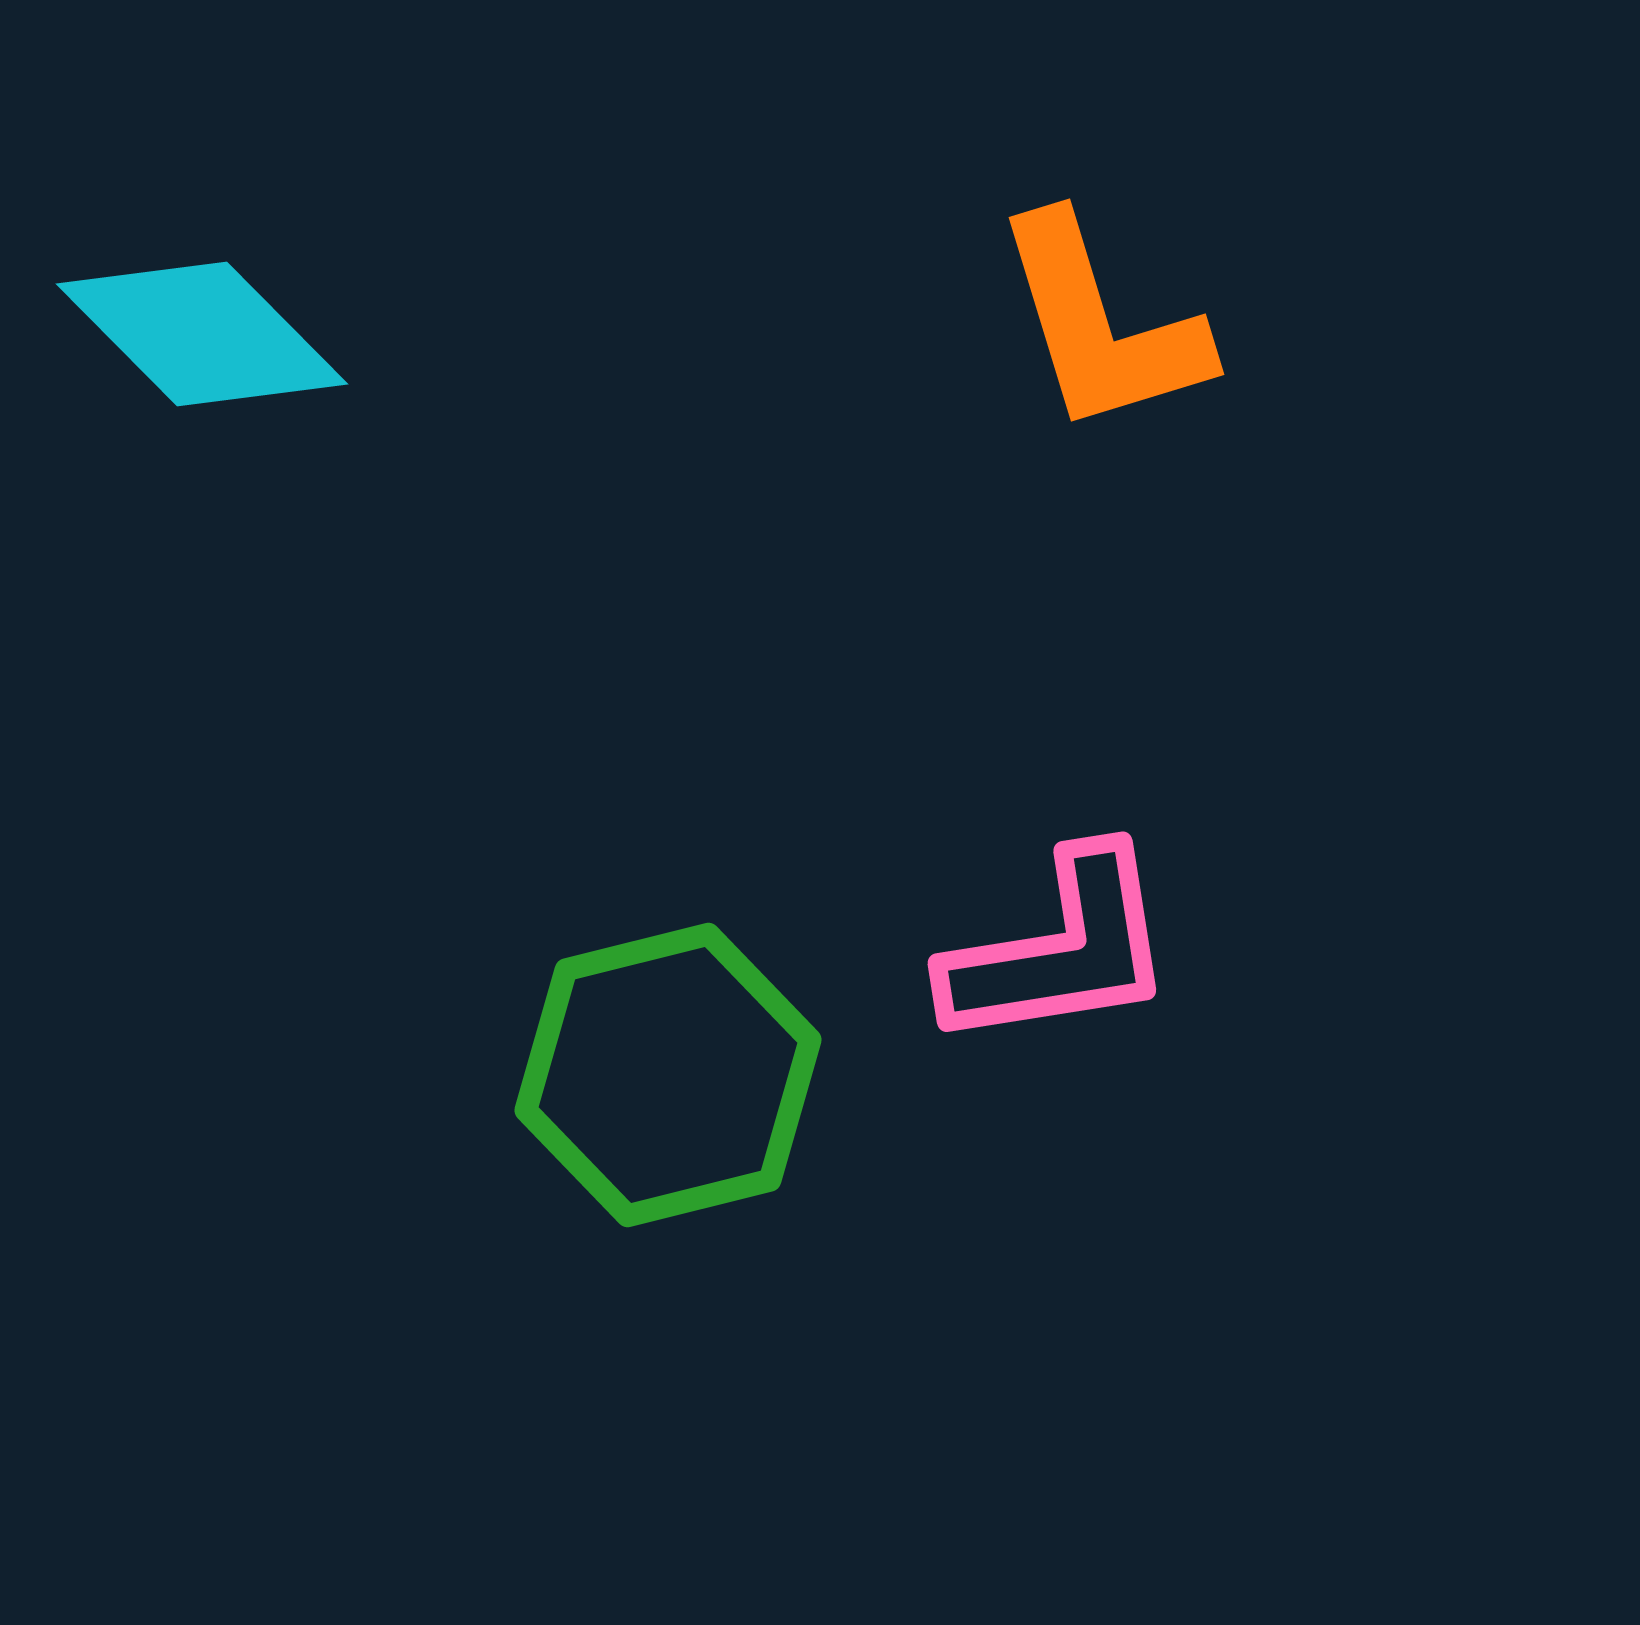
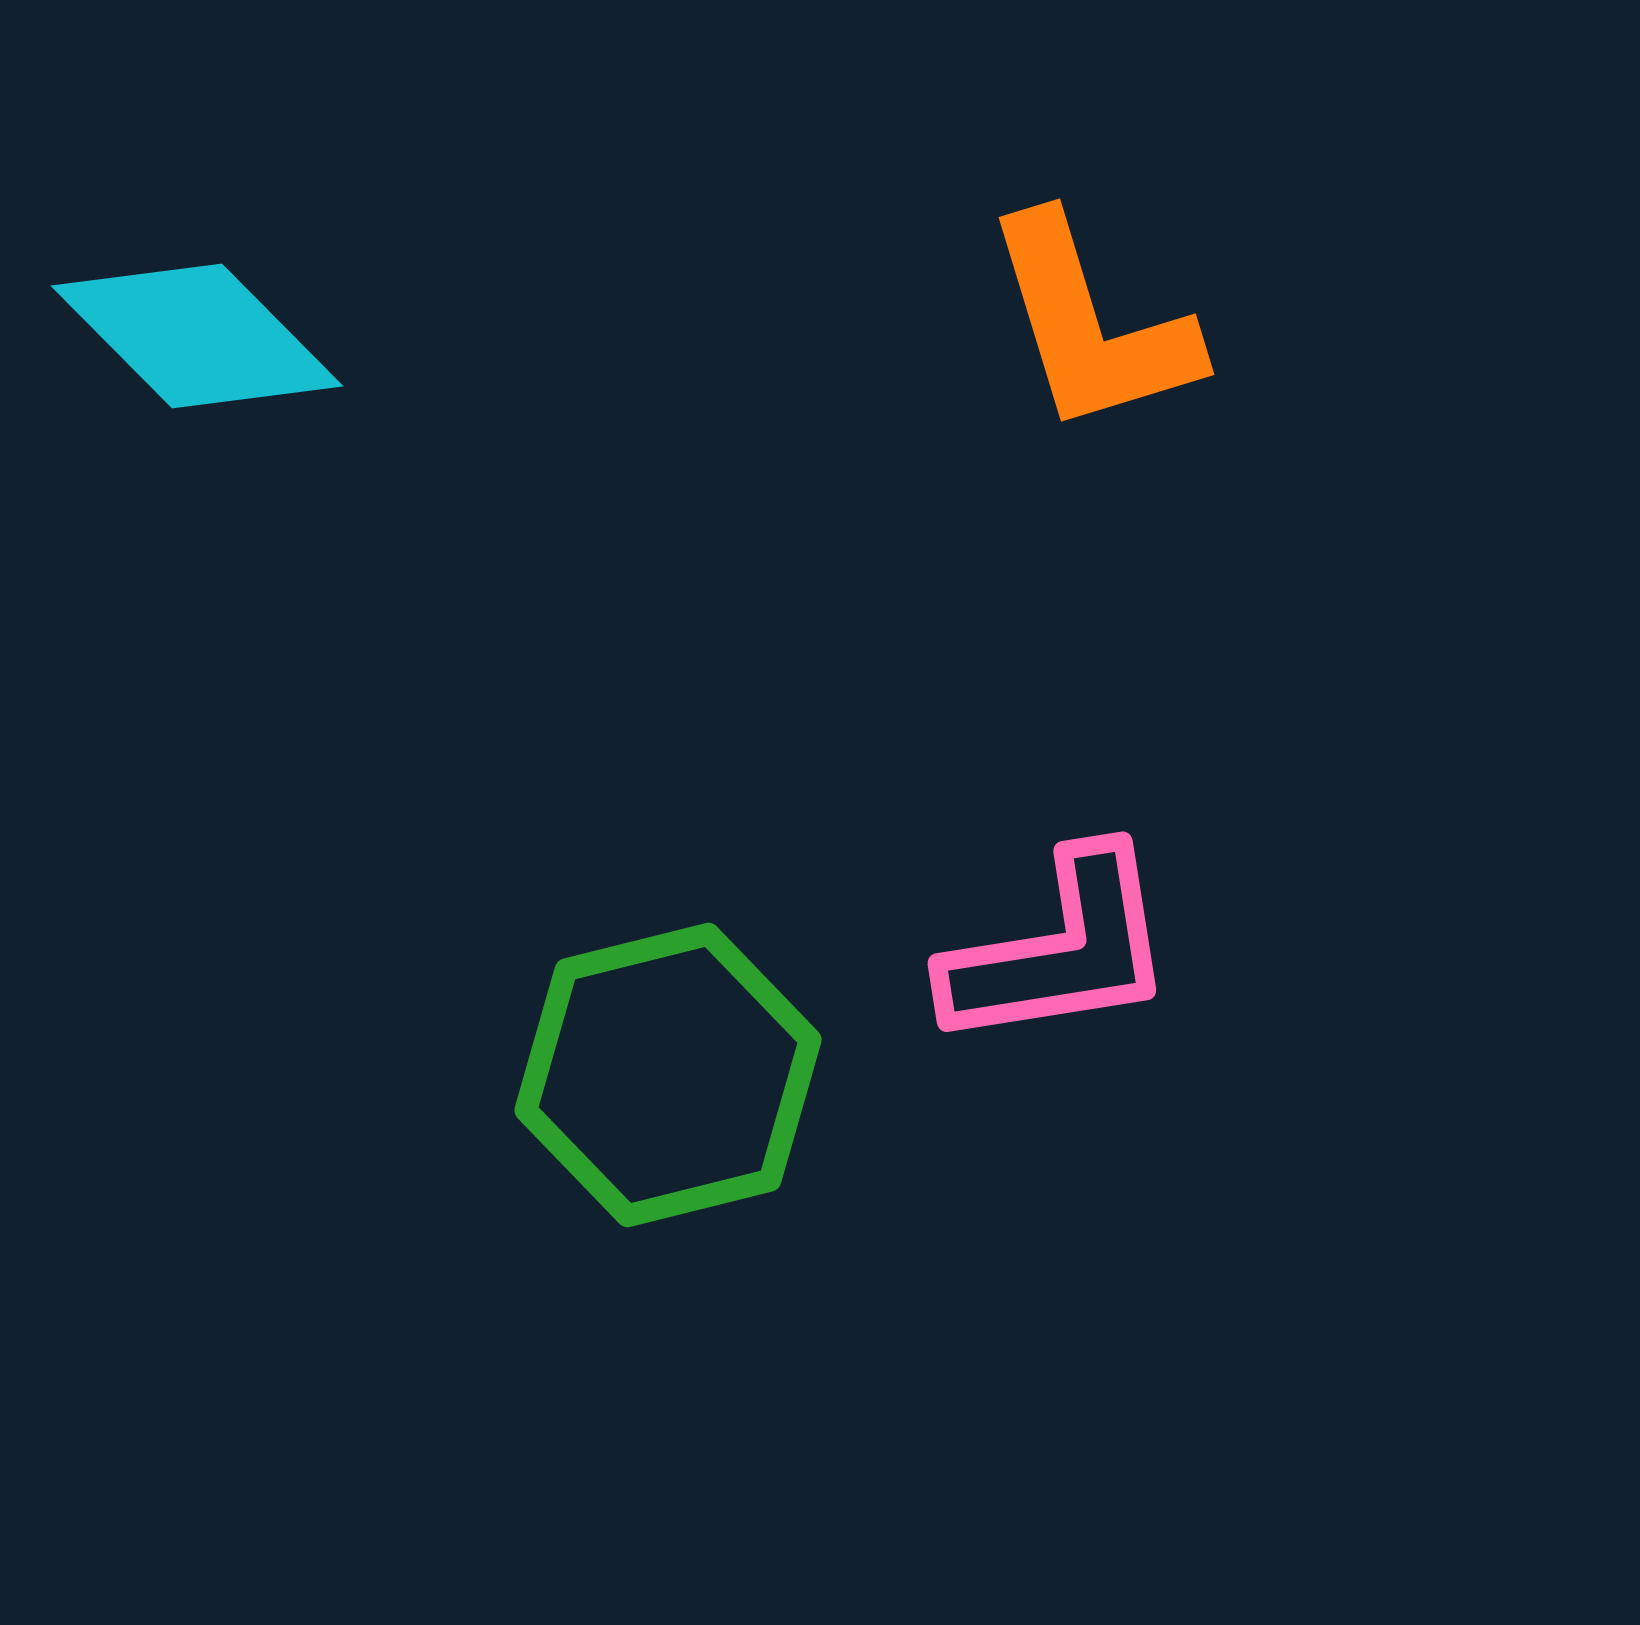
orange L-shape: moved 10 px left
cyan diamond: moved 5 px left, 2 px down
